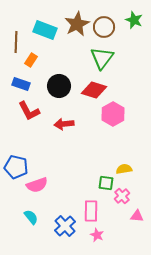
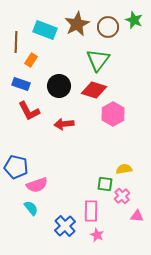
brown circle: moved 4 px right
green triangle: moved 4 px left, 2 px down
green square: moved 1 px left, 1 px down
cyan semicircle: moved 9 px up
